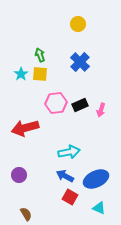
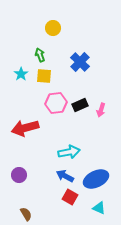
yellow circle: moved 25 px left, 4 px down
yellow square: moved 4 px right, 2 px down
